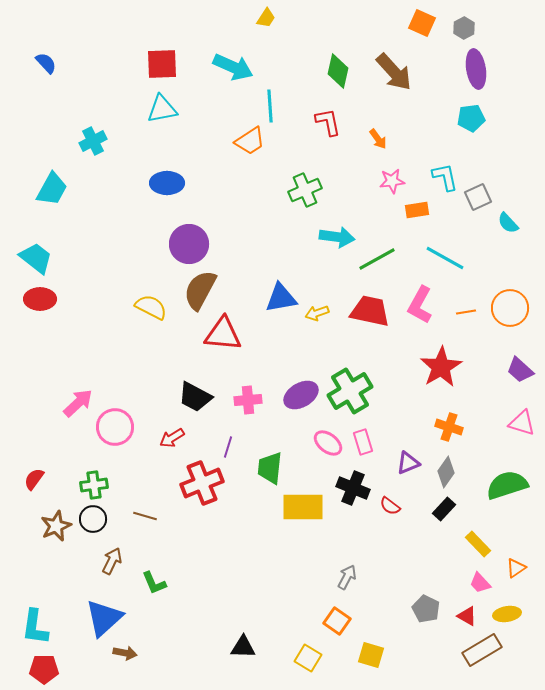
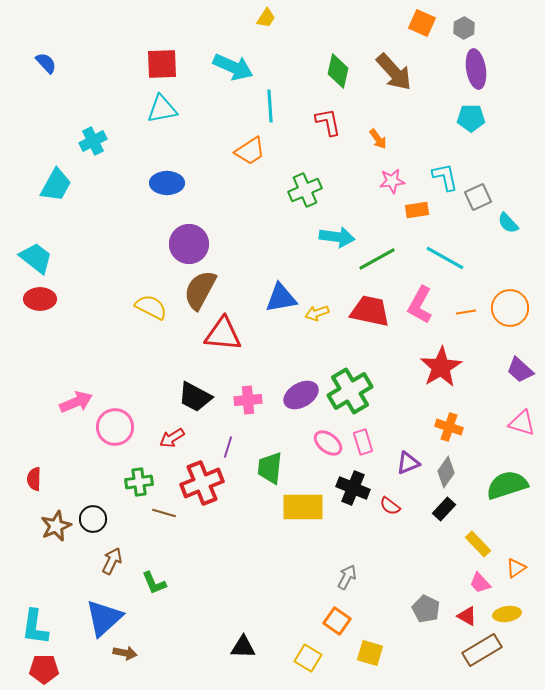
cyan pentagon at (471, 118): rotated 8 degrees clockwise
orange trapezoid at (250, 141): moved 10 px down
cyan trapezoid at (52, 189): moved 4 px right, 4 px up
pink arrow at (78, 403): moved 2 px left, 1 px up; rotated 20 degrees clockwise
red semicircle at (34, 479): rotated 35 degrees counterclockwise
green cross at (94, 485): moved 45 px right, 3 px up
brown line at (145, 516): moved 19 px right, 3 px up
yellow square at (371, 655): moved 1 px left, 2 px up
